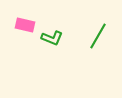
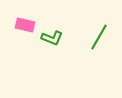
green line: moved 1 px right, 1 px down
